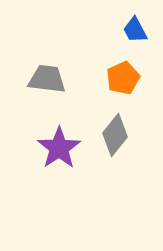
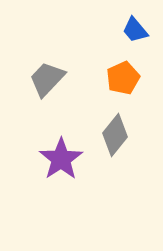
blue trapezoid: rotated 12 degrees counterclockwise
gray trapezoid: rotated 54 degrees counterclockwise
purple star: moved 2 px right, 11 px down
